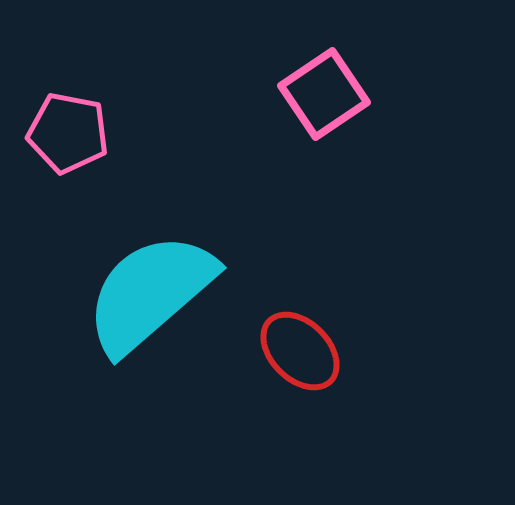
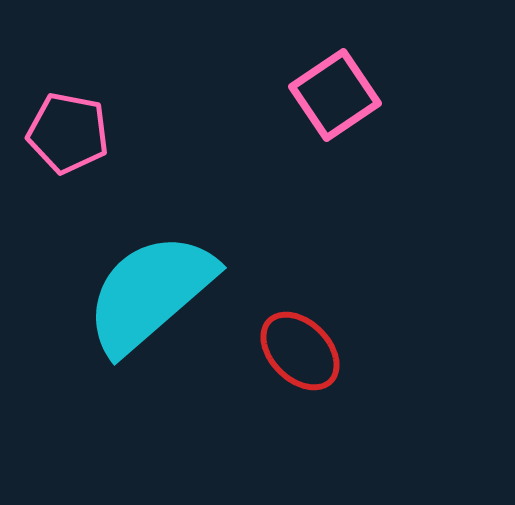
pink square: moved 11 px right, 1 px down
